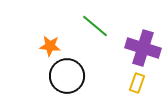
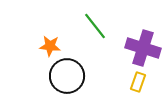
green line: rotated 12 degrees clockwise
yellow rectangle: moved 1 px right, 1 px up
